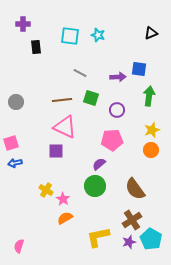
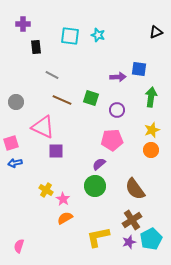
black triangle: moved 5 px right, 1 px up
gray line: moved 28 px left, 2 px down
green arrow: moved 2 px right, 1 px down
brown line: rotated 30 degrees clockwise
pink triangle: moved 22 px left
cyan pentagon: rotated 15 degrees clockwise
